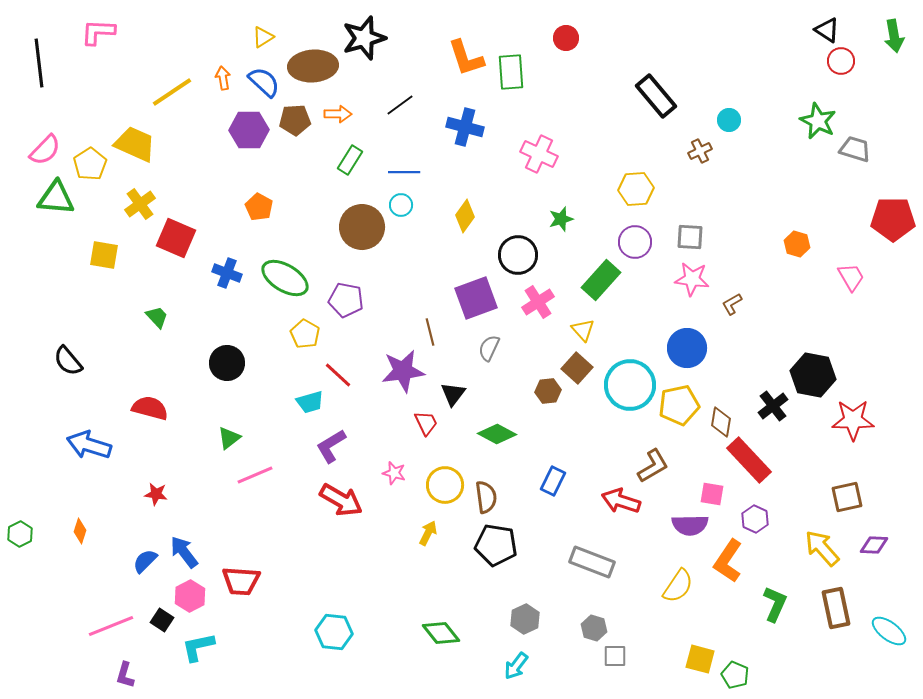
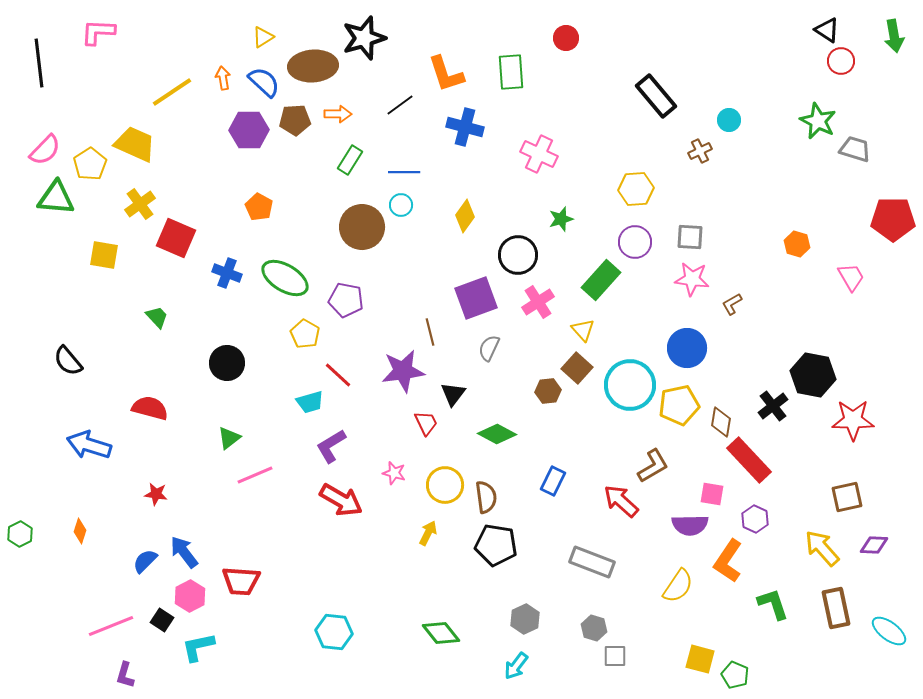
orange L-shape at (466, 58): moved 20 px left, 16 px down
red arrow at (621, 501): rotated 24 degrees clockwise
green L-shape at (775, 604): moved 2 px left; rotated 42 degrees counterclockwise
